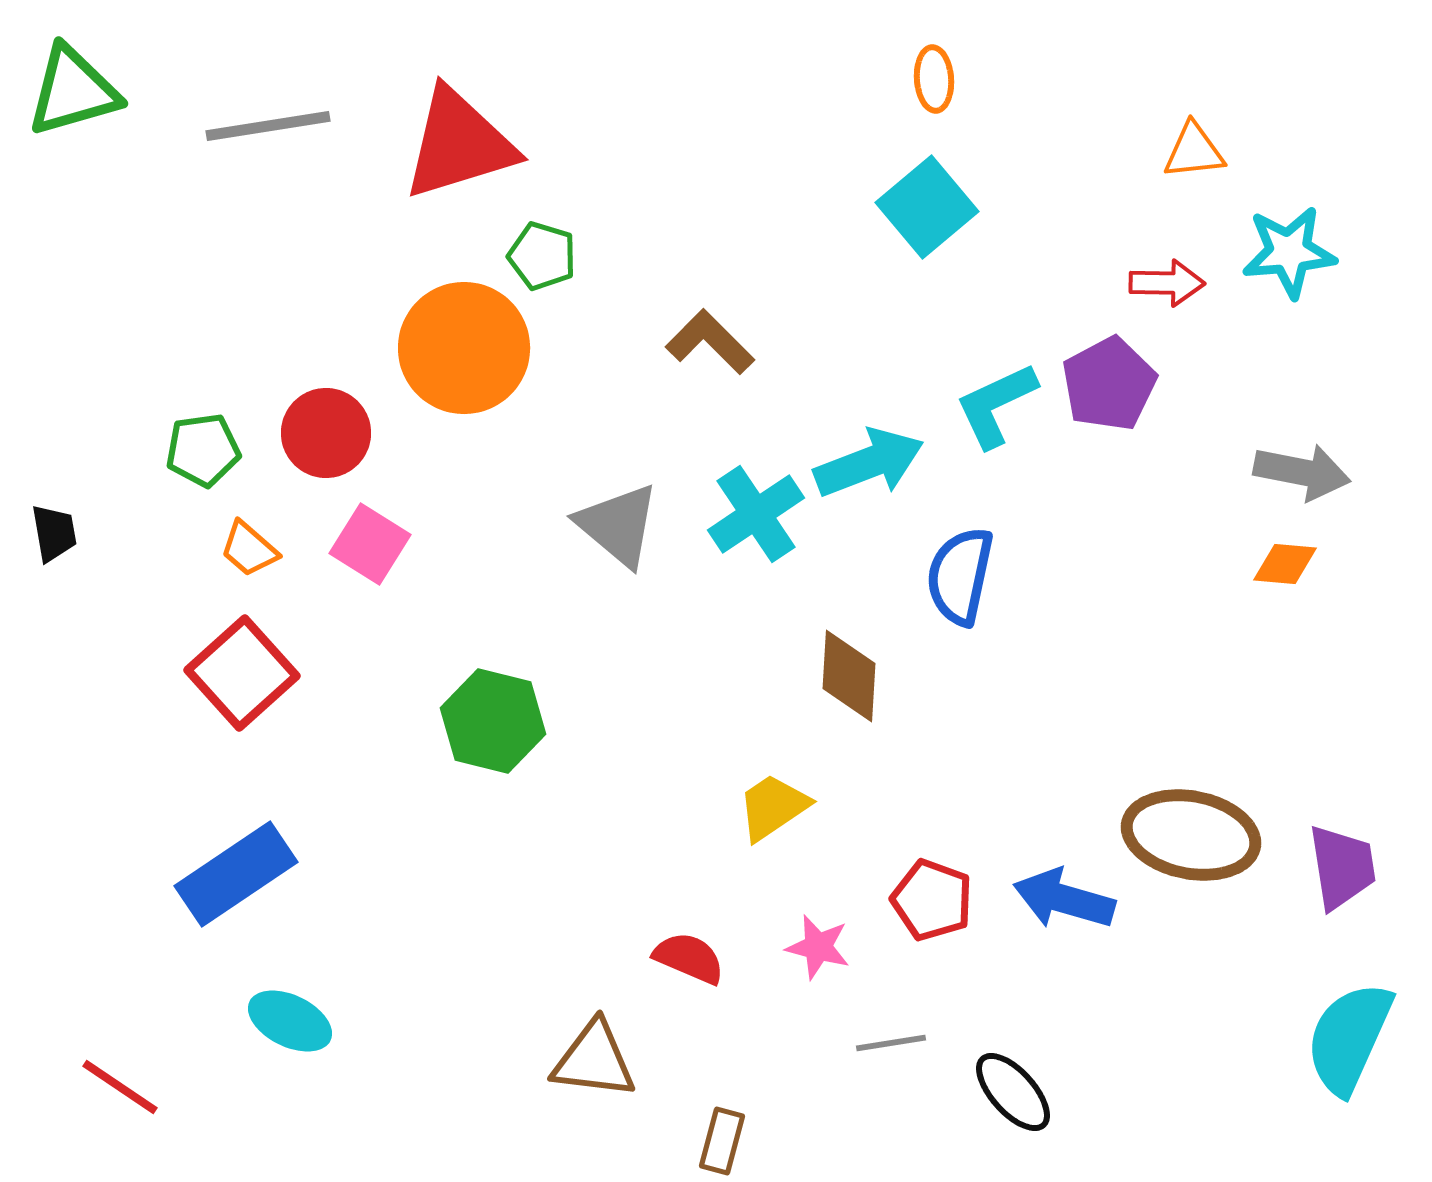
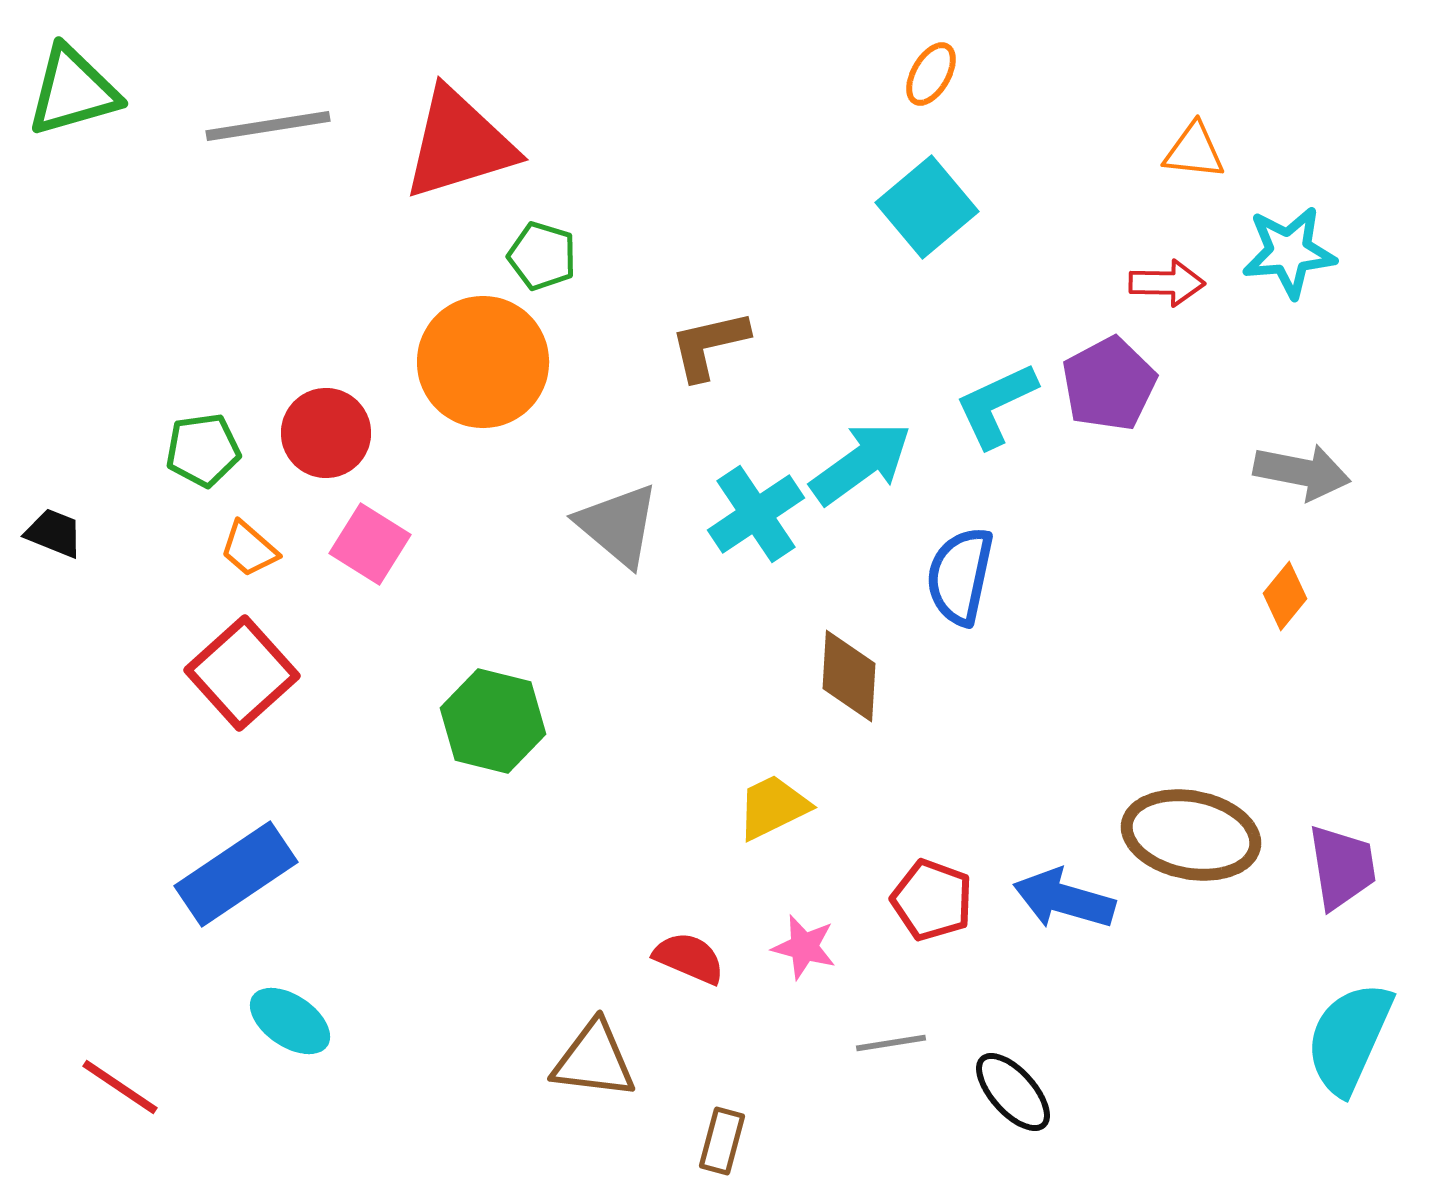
orange ellipse at (934, 79): moved 3 px left, 5 px up; rotated 34 degrees clockwise
orange triangle at (1194, 151): rotated 12 degrees clockwise
brown L-shape at (710, 342): moved 1 px left, 3 px down; rotated 58 degrees counterclockwise
orange circle at (464, 348): moved 19 px right, 14 px down
cyan arrow at (869, 463): moved 8 px left; rotated 15 degrees counterclockwise
black trapezoid at (54, 533): rotated 58 degrees counterclockwise
orange diamond at (1285, 564): moved 32 px down; rotated 56 degrees counterclockwise
yellow trapezoid at (773, 807): rotated 8 degrees clockwise
pink star at (818, 947): moved 14 px left
cyan ellipse at (290, 1021): rotated 8 degrees clockwise
